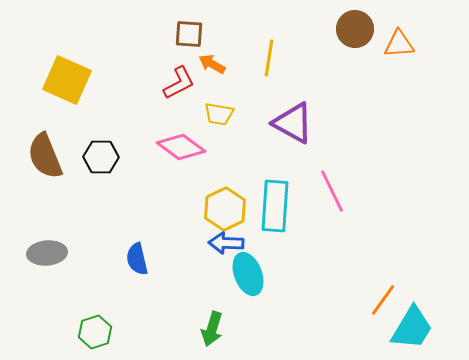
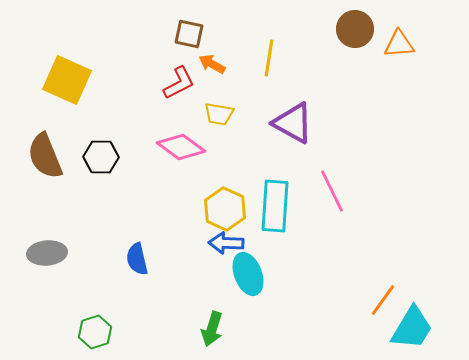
brown square: rotated 8 degrees clockwise
yellow hexagon: rotated 9 degrees counterclockwise
